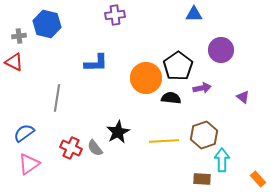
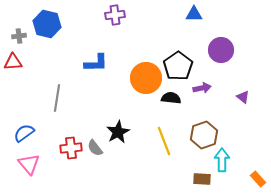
red triangle: moved 1 px left; rotated 30 degrees counterclockwise
yellow line: rotated 72 degrees clockwise
red cross: rotated 30 degrees counterclockwise
pink triangle: rotated 35 degrees counterclockwise
